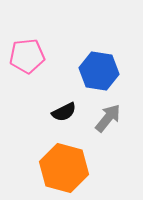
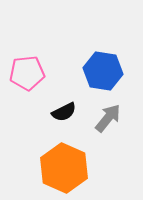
pink pentagon: moved 17 px down
blue hexagon: moved 4 px right
orange hexagon: rotated 9 degrees clockwise
